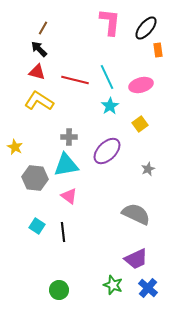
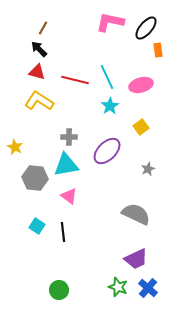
pink L-shape: rotated 84 degrees counterclockwise
yellow square: moved 1 px right, 3 px down
green star: moved 5 px right, 2 px down
